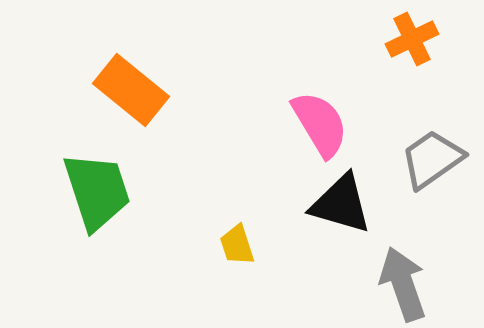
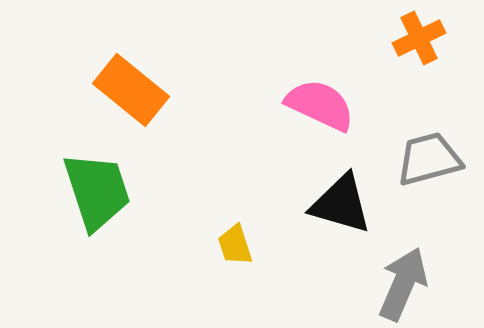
orange cross: moved 7 px right, 1 px up
pink semicircle: moved 19 px up; rotated 34 degrees counterclockwise
gray trapezoid: moved 3 px left; rotated 20 degrees clockwise
yellow trapezoid: moved 2 px left
gray arrow: rotated 42 degrees clockwise
